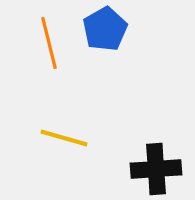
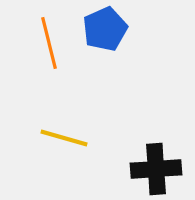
blue pentagon: rotated 6 degrees clockwise
